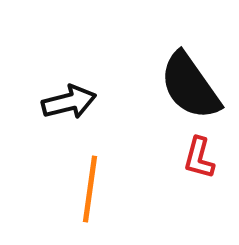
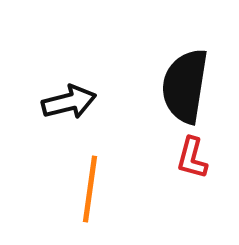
black semicircle: moved 5 px left; rotated 44 degrees clockwise
red L-shape: moved 7 px left
